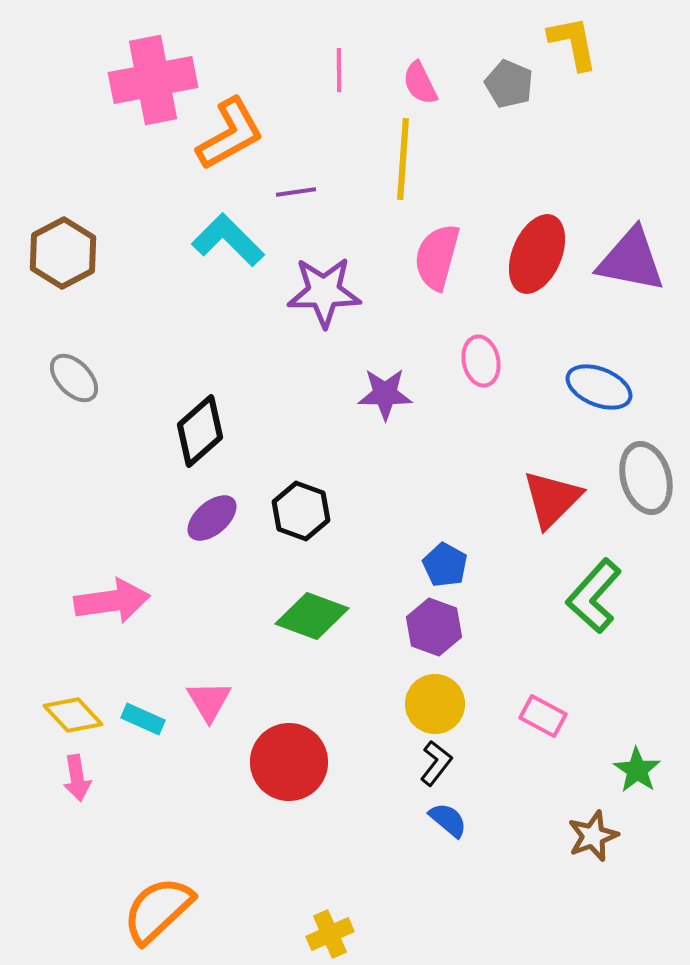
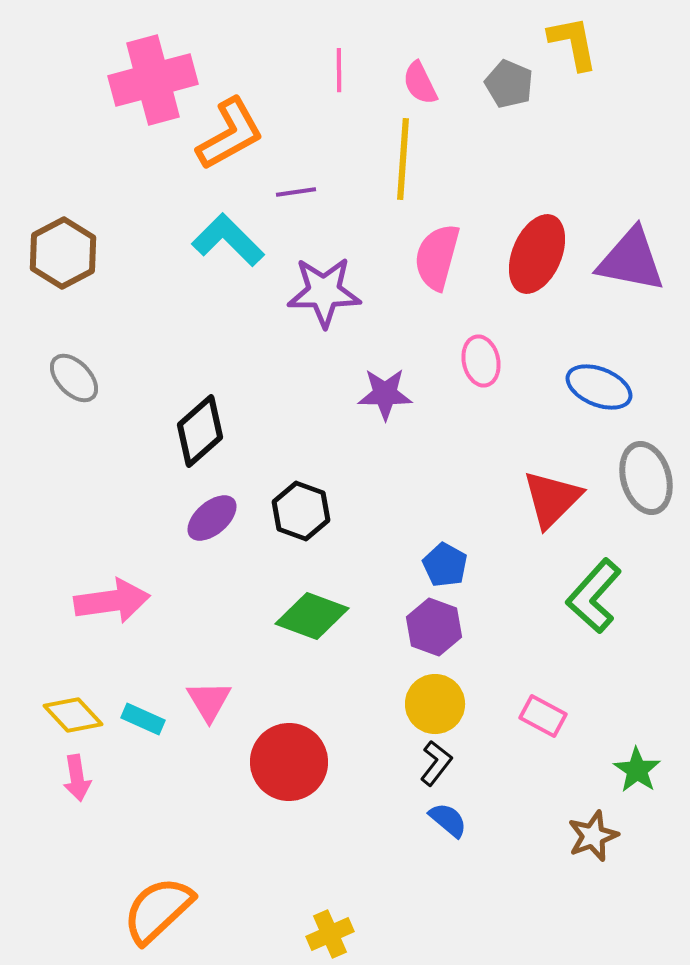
pink cross at (153, 80): rotated 4 degrees counterclockwise
